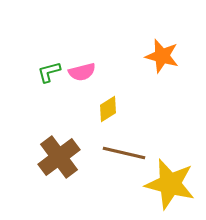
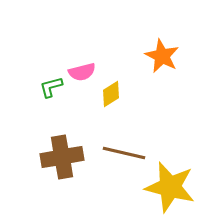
orange star: rotated 12 degrees clockwise
green L-shape: moved 2 px right, 15 px down
yellow diamond: moved 3 px right, 15 px up
brown cross: moved 3 px right; rotated 27 degrees clockwise
yellow star: moved 3 px down
